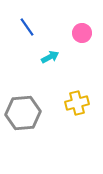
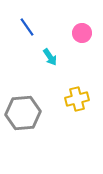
cyan arrow: rotated 84 degrees clockwise
yellow cross: moved 4 px up
